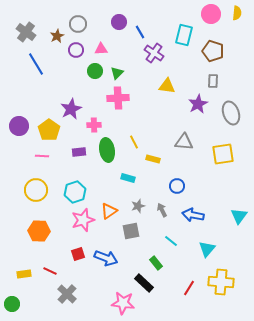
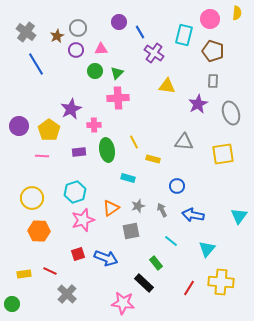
pink circle at (211, 14): moved 1 px left, 5 px down
gray circle at (78, 24): moved 4 px down
yellow circle at (36, 190): moved 4 px left, 8 px down
orange triangle at (109, 211): moved 2 px right, 3 px up
